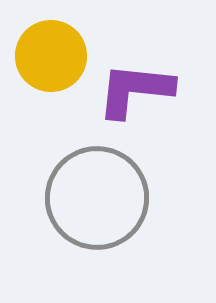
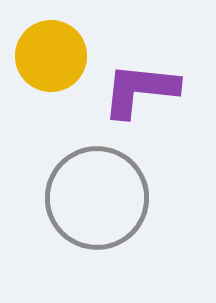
purple L-shape: moved 5 px right
